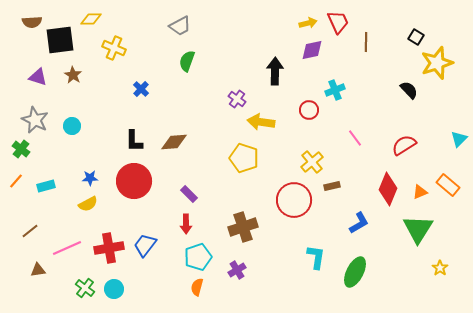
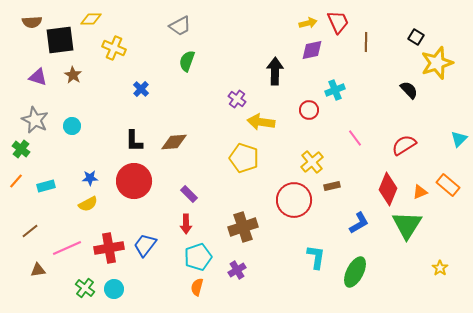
green triangle at (418, 229): moved 11 px left, 4 px up
